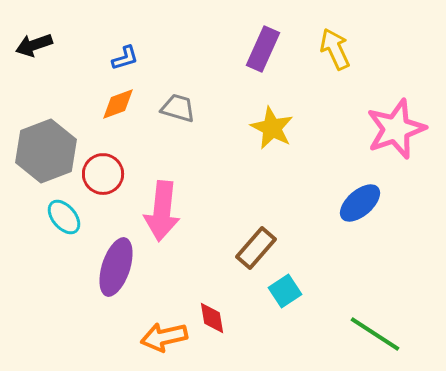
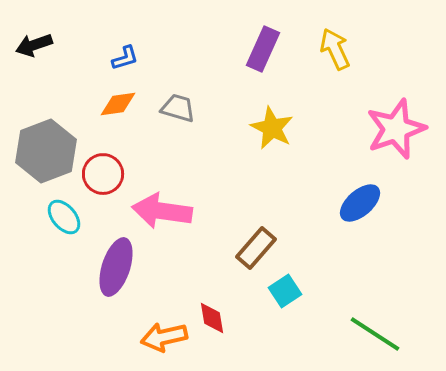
orange diamond: rotated 12 degrees clockwise
pink arrow: rotated 92 degrees clockwise
